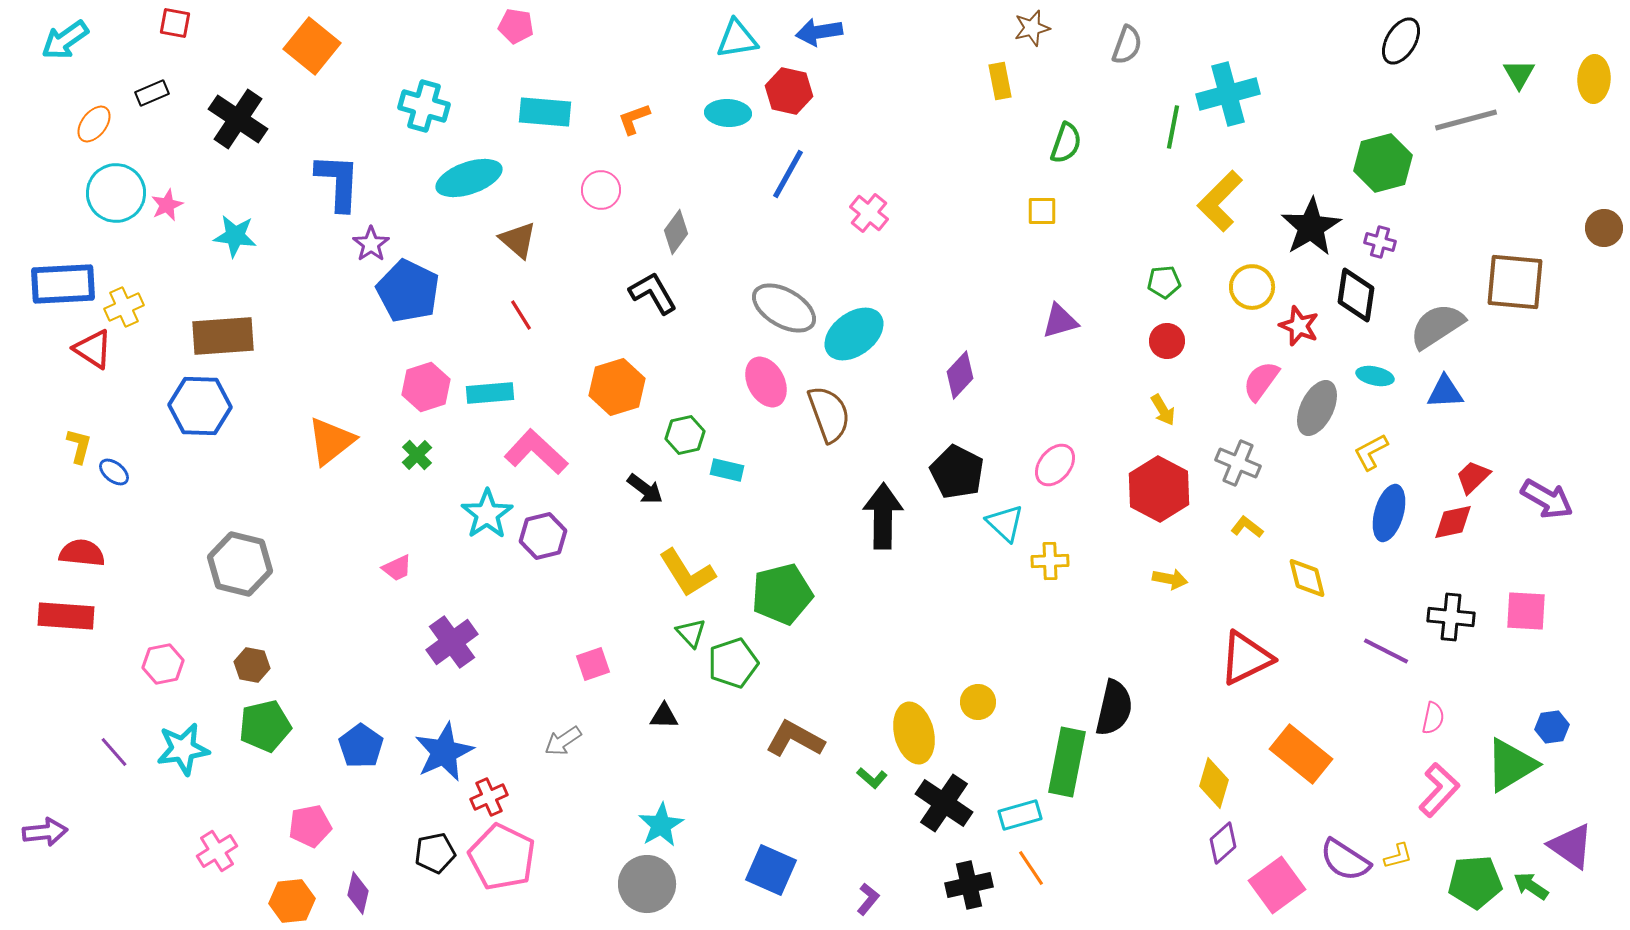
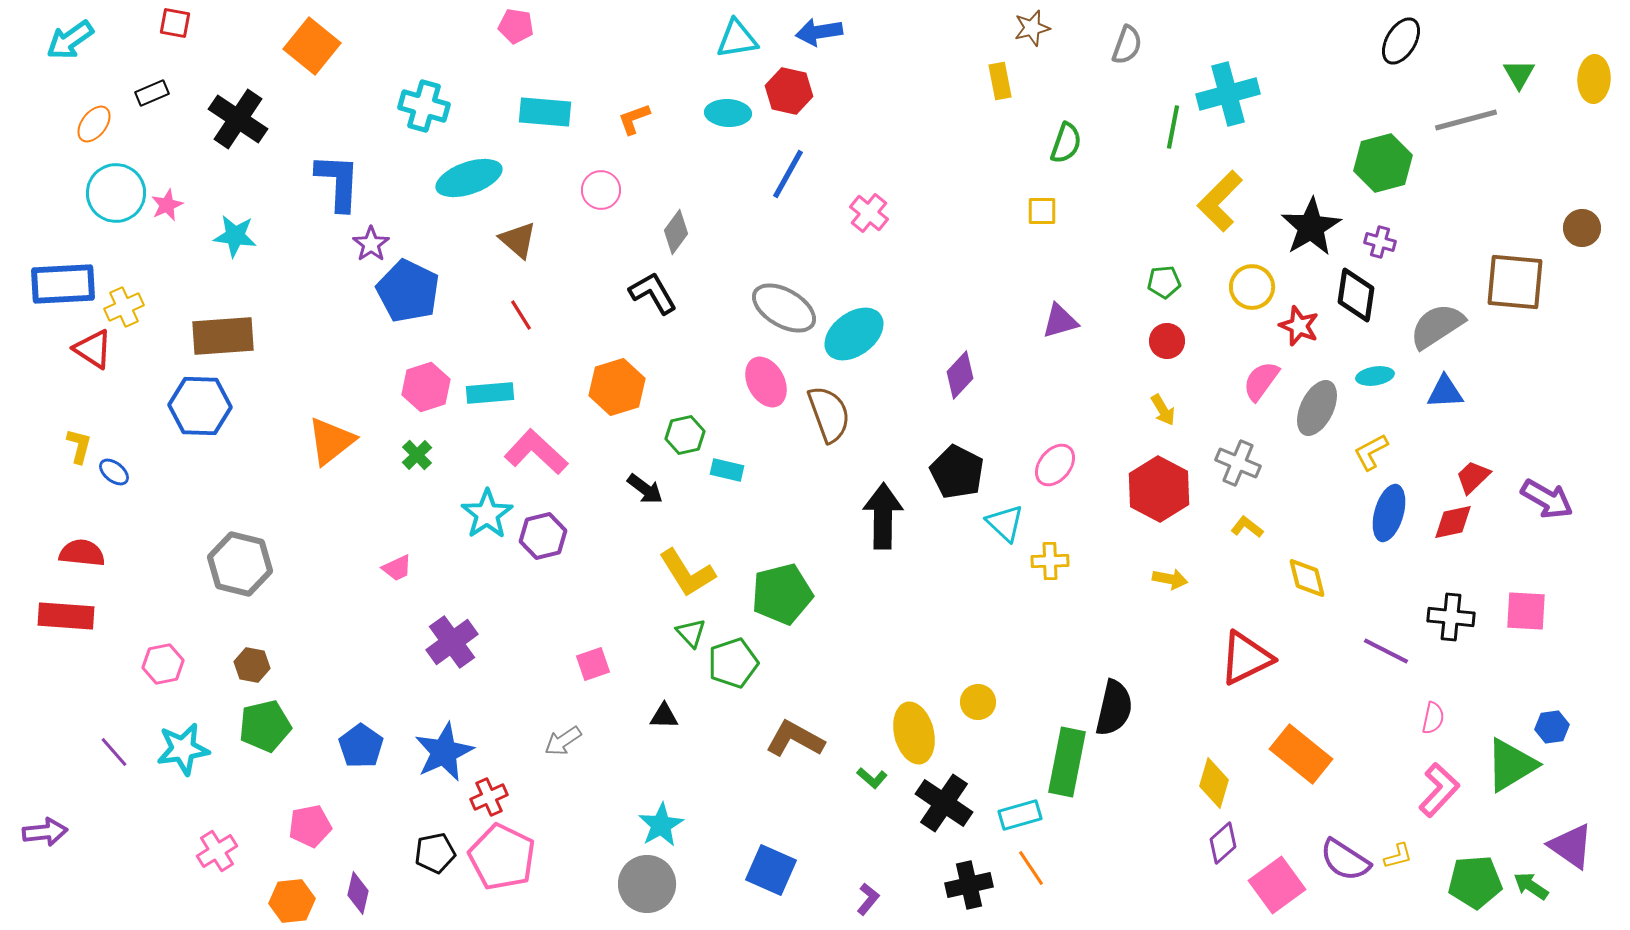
cyan arrow at (65, 40): moved 5 px right
brown circle at (1604, 228): moved 22 px left
cyan ellipse at (1375, 376): rotated 21 degrees counterclockwise
